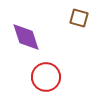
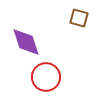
purple diamond: moved 5 px down
